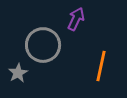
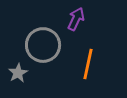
orange line: moved 13 px left, 2 px up
